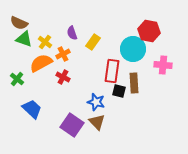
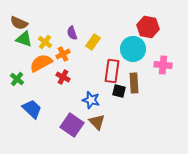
red hexagon: moved 1 px left, 4 px up
blue star: moved 5 px left, 2 px up
